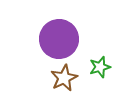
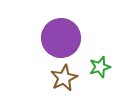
purple circle: moved 2 px right, 1 px up
